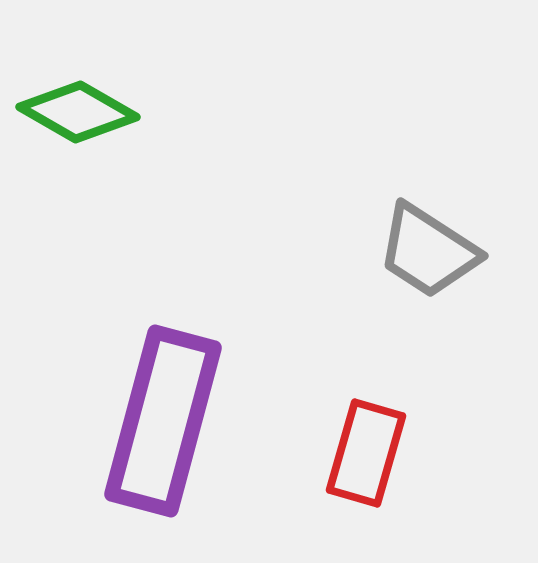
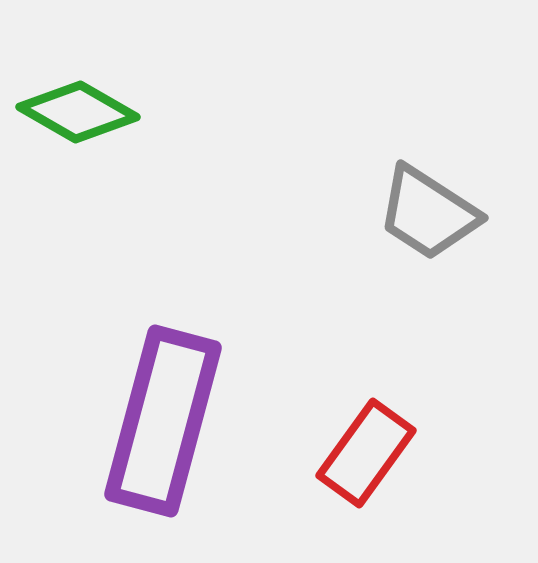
gray trapezoid: moved 38 px up
red rectangle: rotated 20 degrees clockwise
